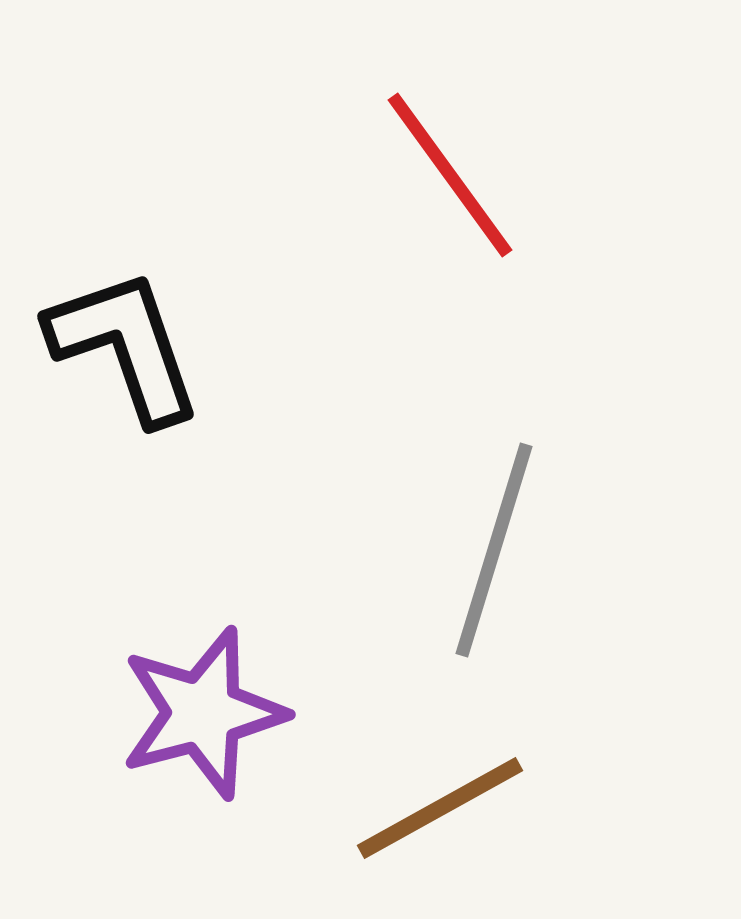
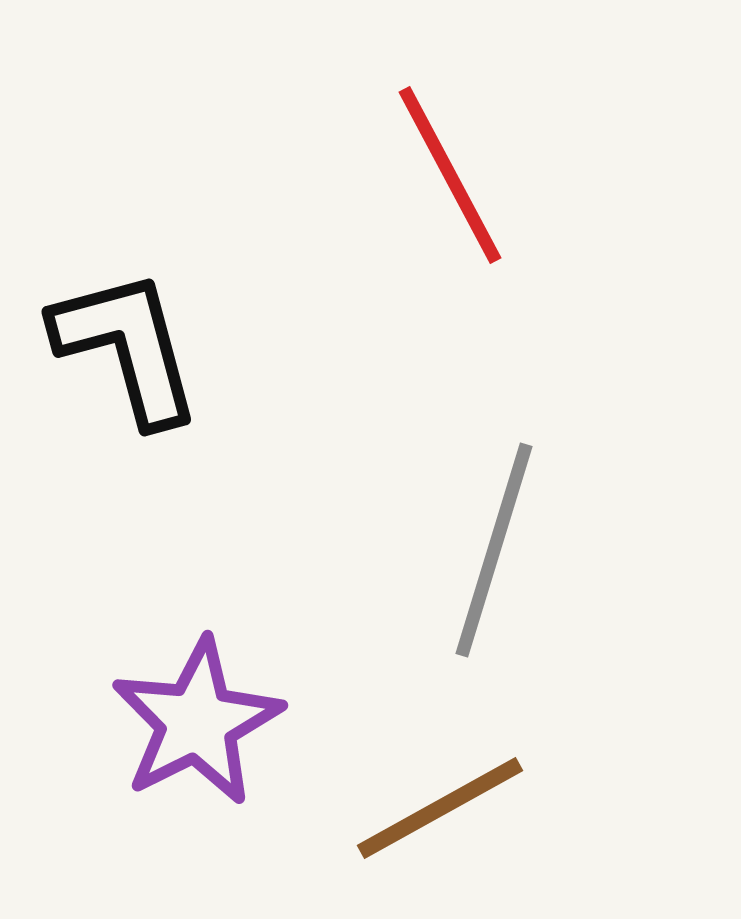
red line: rotated 8 degrees clockwise
black L-shape: moved 2 px right, 1 px down; rotated 4 degrees clockwise
purple star: moved 6 px left, 9 px down; rotated 12 degrees counterclockwise
